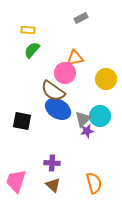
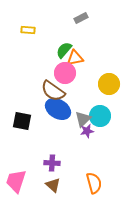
green semicircle: moved 32 px right
yellow circle: moved 3 px right, 5 px down
